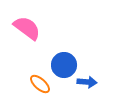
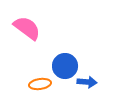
blue circle: moved 1 px right, 1 px down
orange ellipse: rotated 50 degrees counterclockwise
